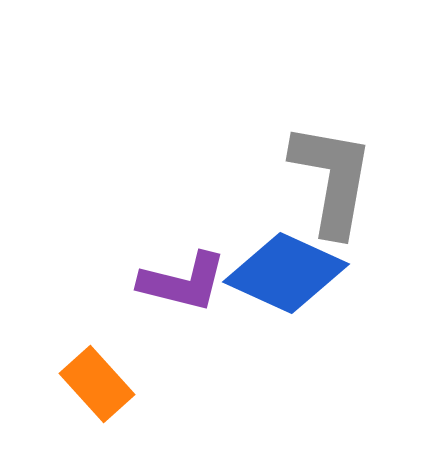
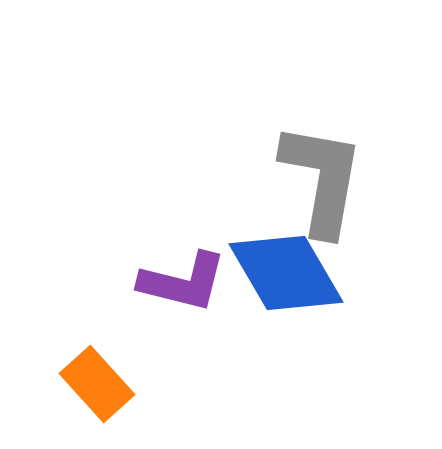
gray L-shape: moved 10 px left
blue diamond: rotated 35 degrees clockwise
